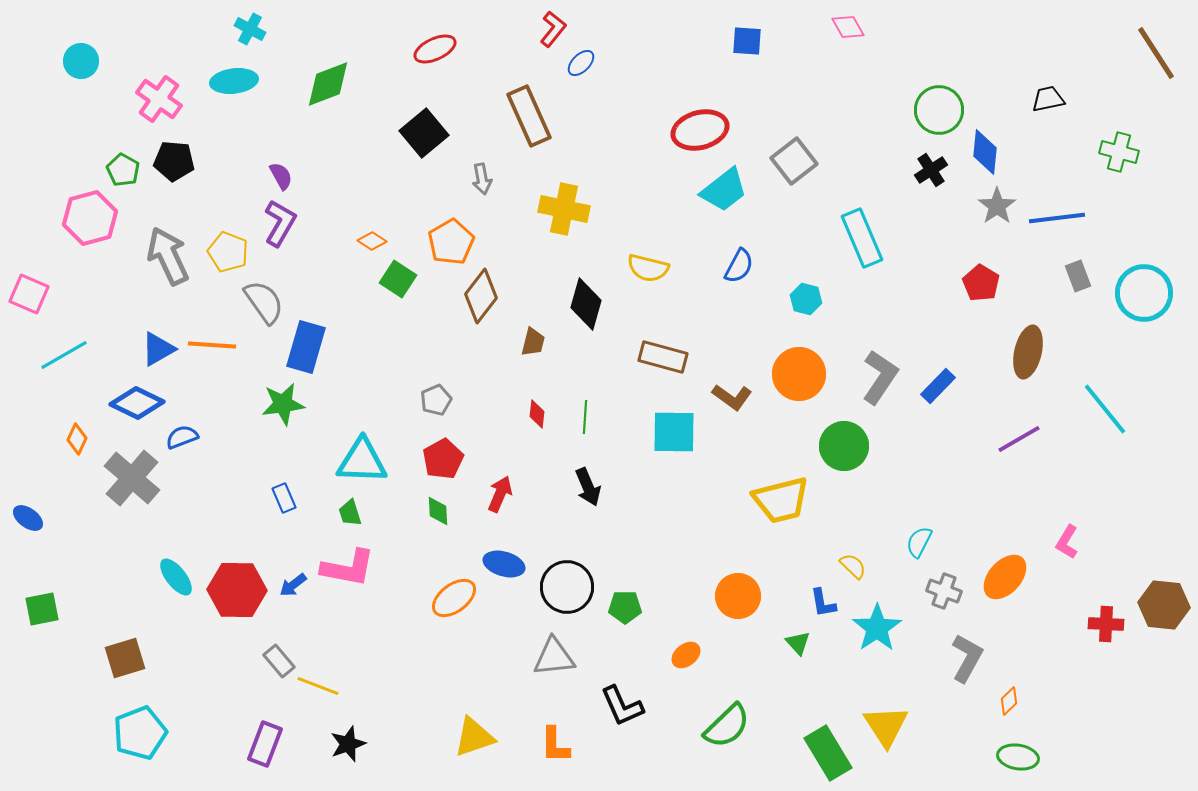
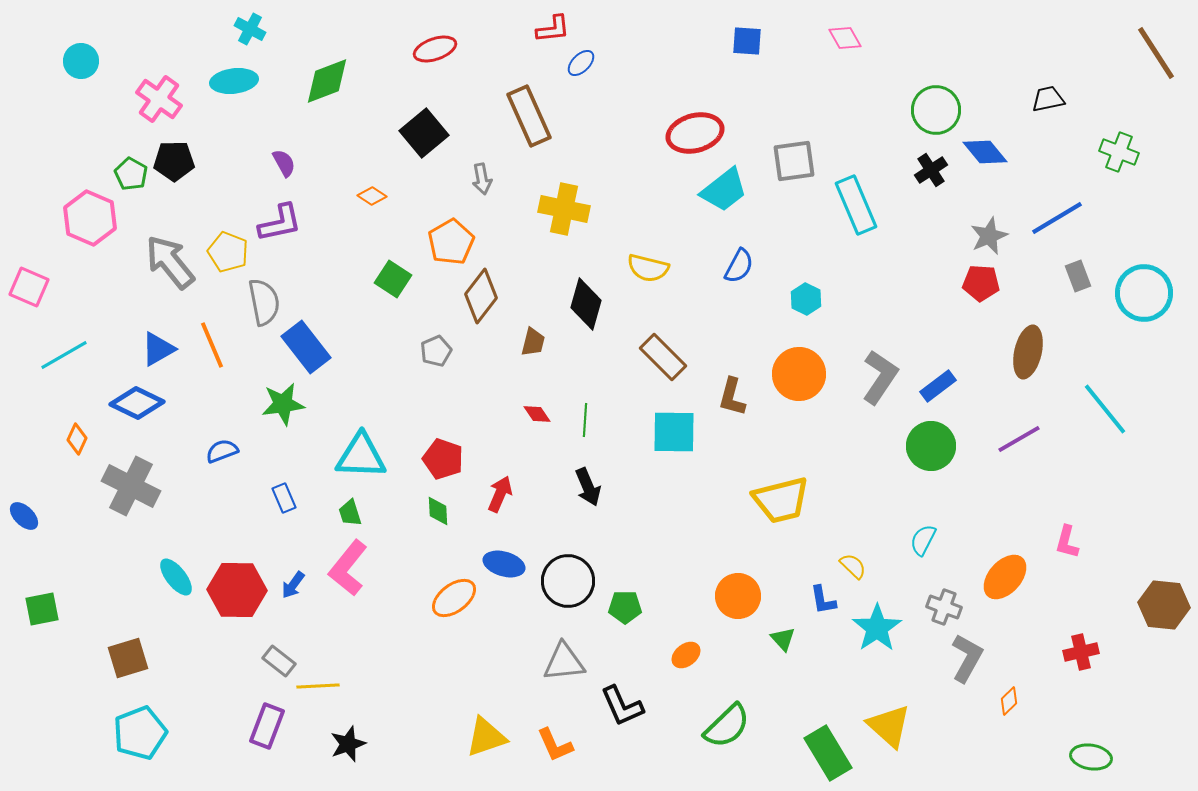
pink diamond at (848, 27): moved 3 px left, 11 px down
red L-shape at (553, 29): rotated 45 degrees clockwise
red ellipse at (435, 49): rotated 6 degrees clockwise
green diamond at (328, 84): moved 1 px left, 3 px up
green circle at (939, 110): moved 3 px left
red ellipse at (700, 130): moved 5 px left, 3 px down
blue diamond at (985, 152): rotated 45 degrees counterclockwise
green cross at (1119, 152): rotated 6 degrees clockwise
black pentagon at (174, 161): rotated 6 degrees counterclockwise
gray square at (794, 161): rotated 30 degrees clockwise
green pentagon at (123, 170): moved 8 px right, 4 px down
purple semicircle at (281, 176): moved 3 px right, 13 px up
gray star at (997, 206): moved 8 px left, 30 px down; rotated 12 degrees clockwise
pink hexagon at (90, 218): rotated 22 degrees counterclockwise
blue line at (1057, 218): rotated 24 degrees counterclockwise
purple L-shape at (280, 223): rotated 48 degrees clockwise
cyan rectangle at (862, 238): moved 6 px left, 33 px up
orange diamond at (372, 241): moved 45 px up
gray arrow at (168, 256): moved 2 px right, 6 px down; rotated 14 degrees counterclockwise
green square at (398, 279): moved 5 px left
red pentagon at (981, 283): rotated 27 degrees counterclockwise
pink square at (29, 294): moved 7 px up
cyan hexagon at (806, 299): rotated 12 degrees clockwise
gray semicircle at (264, 302): rotated 24 degrees clockwise
orange line at (212, 345): rotated 63 degrees clockwise
blue rectangle at (306, 347): rotated 54 degrees counterclockwise
brown rectangle at (663, 357): rotated 30 degrees clockwise
blue rectangle at (938, 386): rotated 9 degrees clockwise
brown L-shape at (732, 397): rotated 69 degrees clockwise
gray pentagon at (436, 400): moved 49 px up
red diamond at (537, 414): rotated 40 degrees counterclockwise
green line at (585, 417): moved 3 px down
blue semicircle at (182, 437): moved 40 px right, 14 px down
green circle at (844, 446): moved 87 px right
red pentagon at (443, 459): rotated 24 degrees counterclockwise
cyan triangle at (362, 461): moved 1 px left, 5 px up
gray cross at (132, 478): moved 1 px left, 8 px down; rotated 14 degrees counterclockwise
blue ellipse at (28, 518): moved 4 px left, 2 px up; rotated 8 degrees clockwise
cyan semicircle at (919, 542): moved 4 px right, 2 px up
pink L-shape at (1067, 542): rotated 16 degrees counterclockwise
pink L-shape at (348, 568): rotated 118 degrees clockwise
blue arrow at (293, 585): rotated 16 degrees counterclockwise
black circle at (567, 587): moved 1 px right, 6 px up
gray cross at (944, 591): moved 16 px down
blue L-shape at (823, 603): moved 3 px up
red cross at (1106, 624): moved 25 px left, 28 px down; rotated 16 degrees counterclockwise
green triangle at (798, 643): moved 15 px left, 4 px up
gray triangle at (554, 657): moved 10 px right, 5 px down
brown square at (125, 658): moved 3 px right
gray rectangle at (279, 661): rotated 12 degrees counterclockwise
yellow line at (318, 686): rotated 24 degrees counterclockwise
yellow triangle at (886, 726): moved 3 px right; rotated 15 degrees counterclockwise
yellow triangle at (474, 737): moved 12 px right
purple rectangle at (265, 744): moved 2 px right, 18 px up
orange L-shape at (555, 745): rotated 24 degrees counterclockwise
green ellipse at (1018, 757): moved 73 px right
